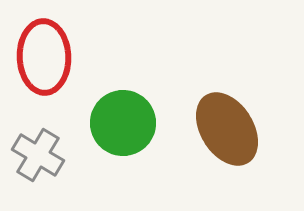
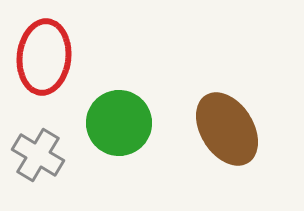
red ellipse: rotated 8 degrees clockwise
green circle: moved 4 px left
